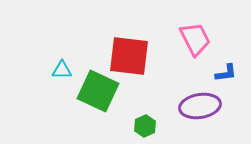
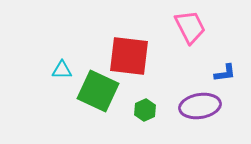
pink trapezoid: moved 5 px left, 12 px up
blue L-shape: moved 1 px left
green hexagon: moved 16 px up
